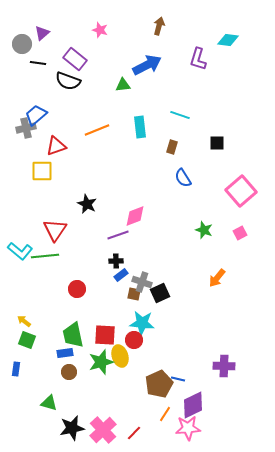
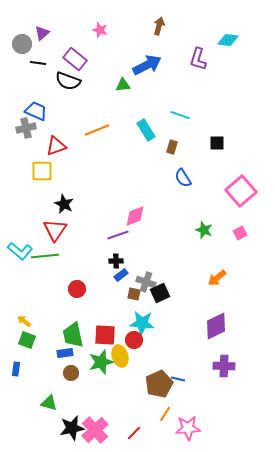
blue trapezoid at (36, 115): moved 4 px up; rotated 65 degrees clockwise
cyan rectangle at (140, 127): moved 6 px right, 3 px down; rotated 25 degrees counterclockwise
black star at (87, 204): moved 23 px left
orange arrow at (217, 278): rotated 12 degrees clockwise
gray cross at (142, 282): moved 4 px right
brown circle at (69, 372): moved 2 px right, 1 px down
purple diamond at (193, 405): moved 23 px right, 79 px up
pink cross at (103, 430): moved 8 px left
